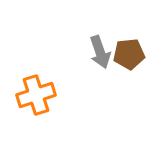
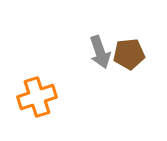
orange cross: moved 1 px right, 2 px down
